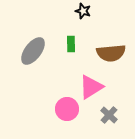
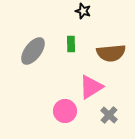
pink circle: moved 2 px left, 2 px down
